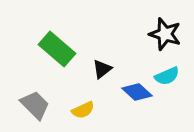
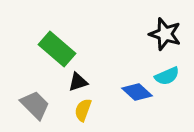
black triangle: moved 24 px left, 13 px down; rotated 20 degrees clockwise
yellow semicircle: rotated 135 degrees clockwise
